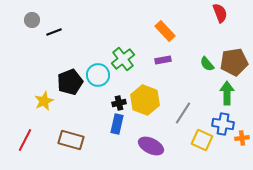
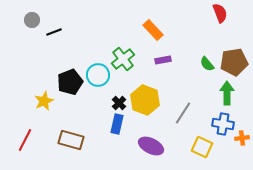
orange rectangle: moved 12 px left, 1 px up
black cross: rotated 32 degrees counterclockwise
yellow square: moved 7 px down
